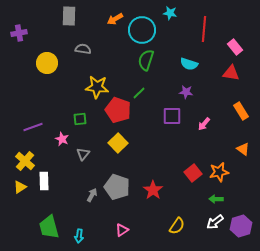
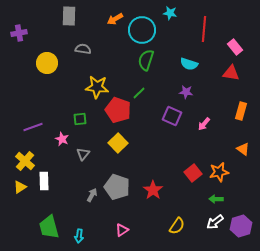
orange rectangle: rotated 48 degrees clockwise
purple square: rotated 24 degrees clockwise
